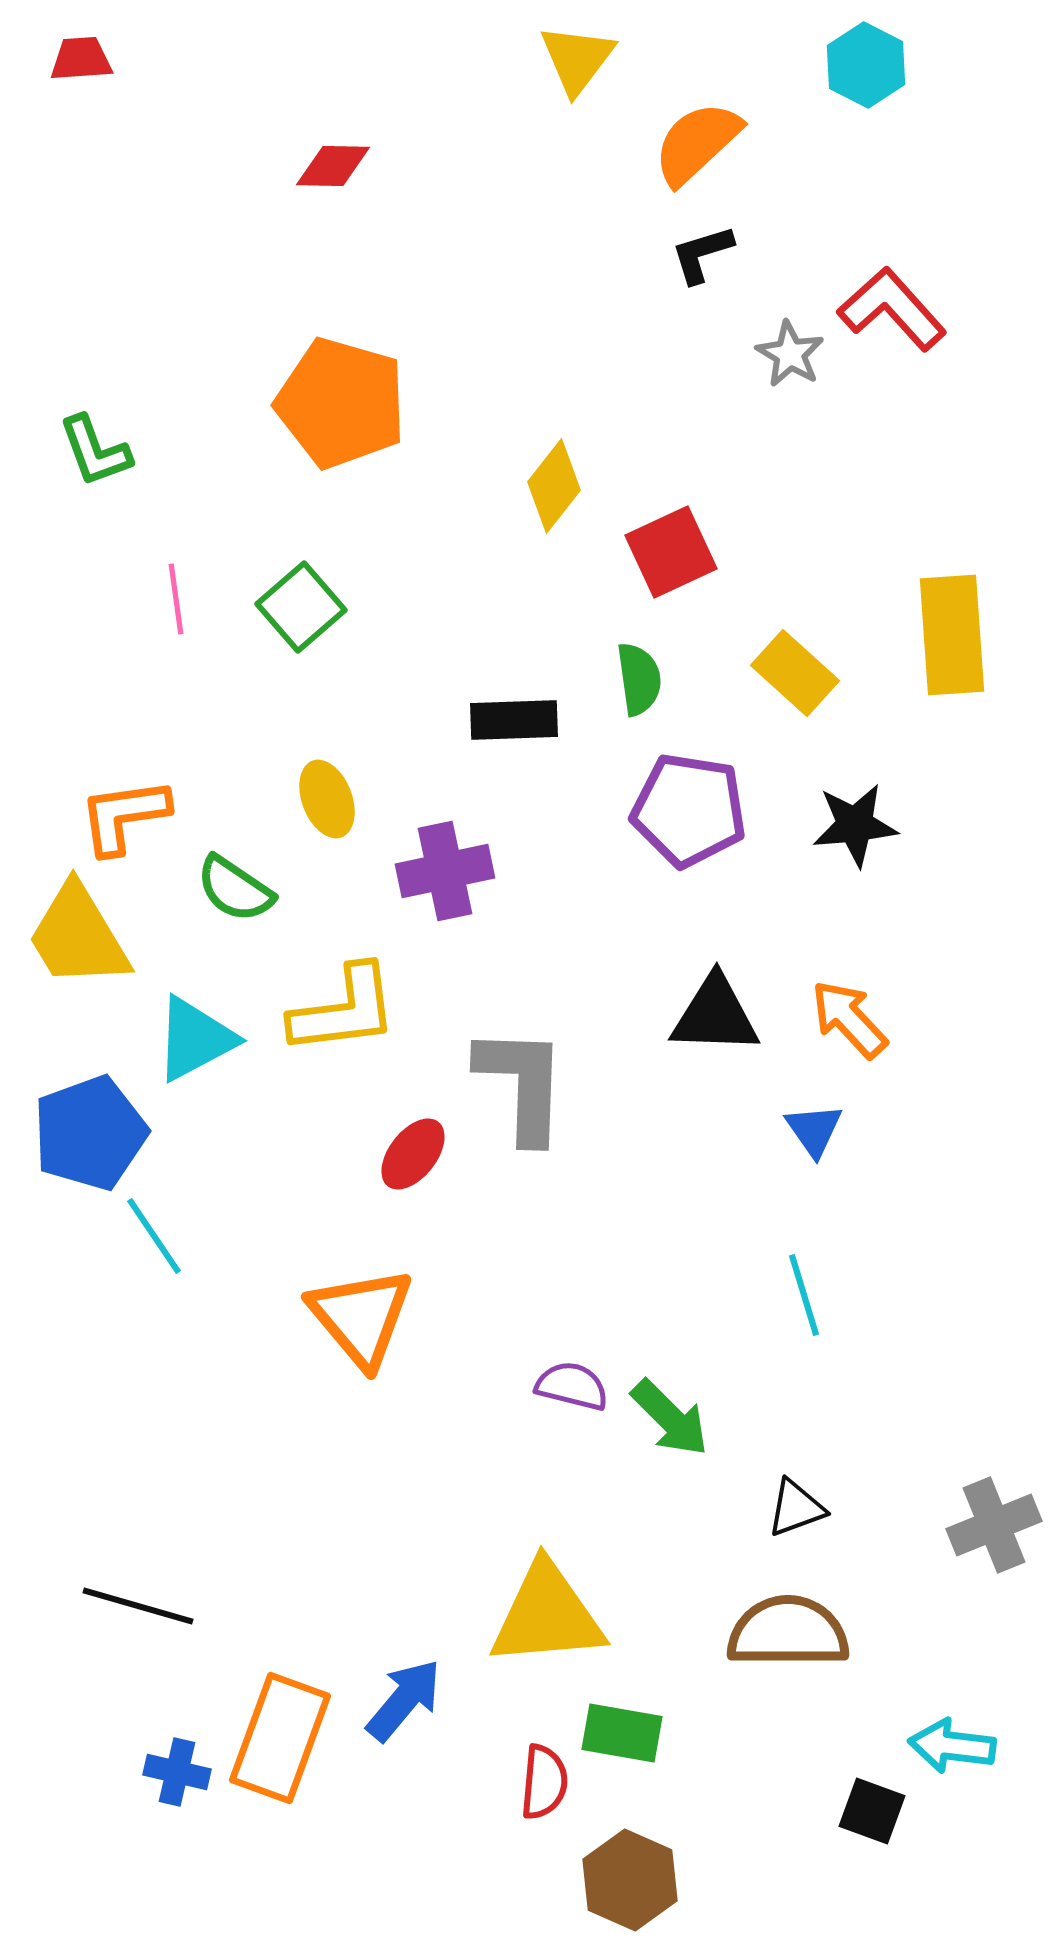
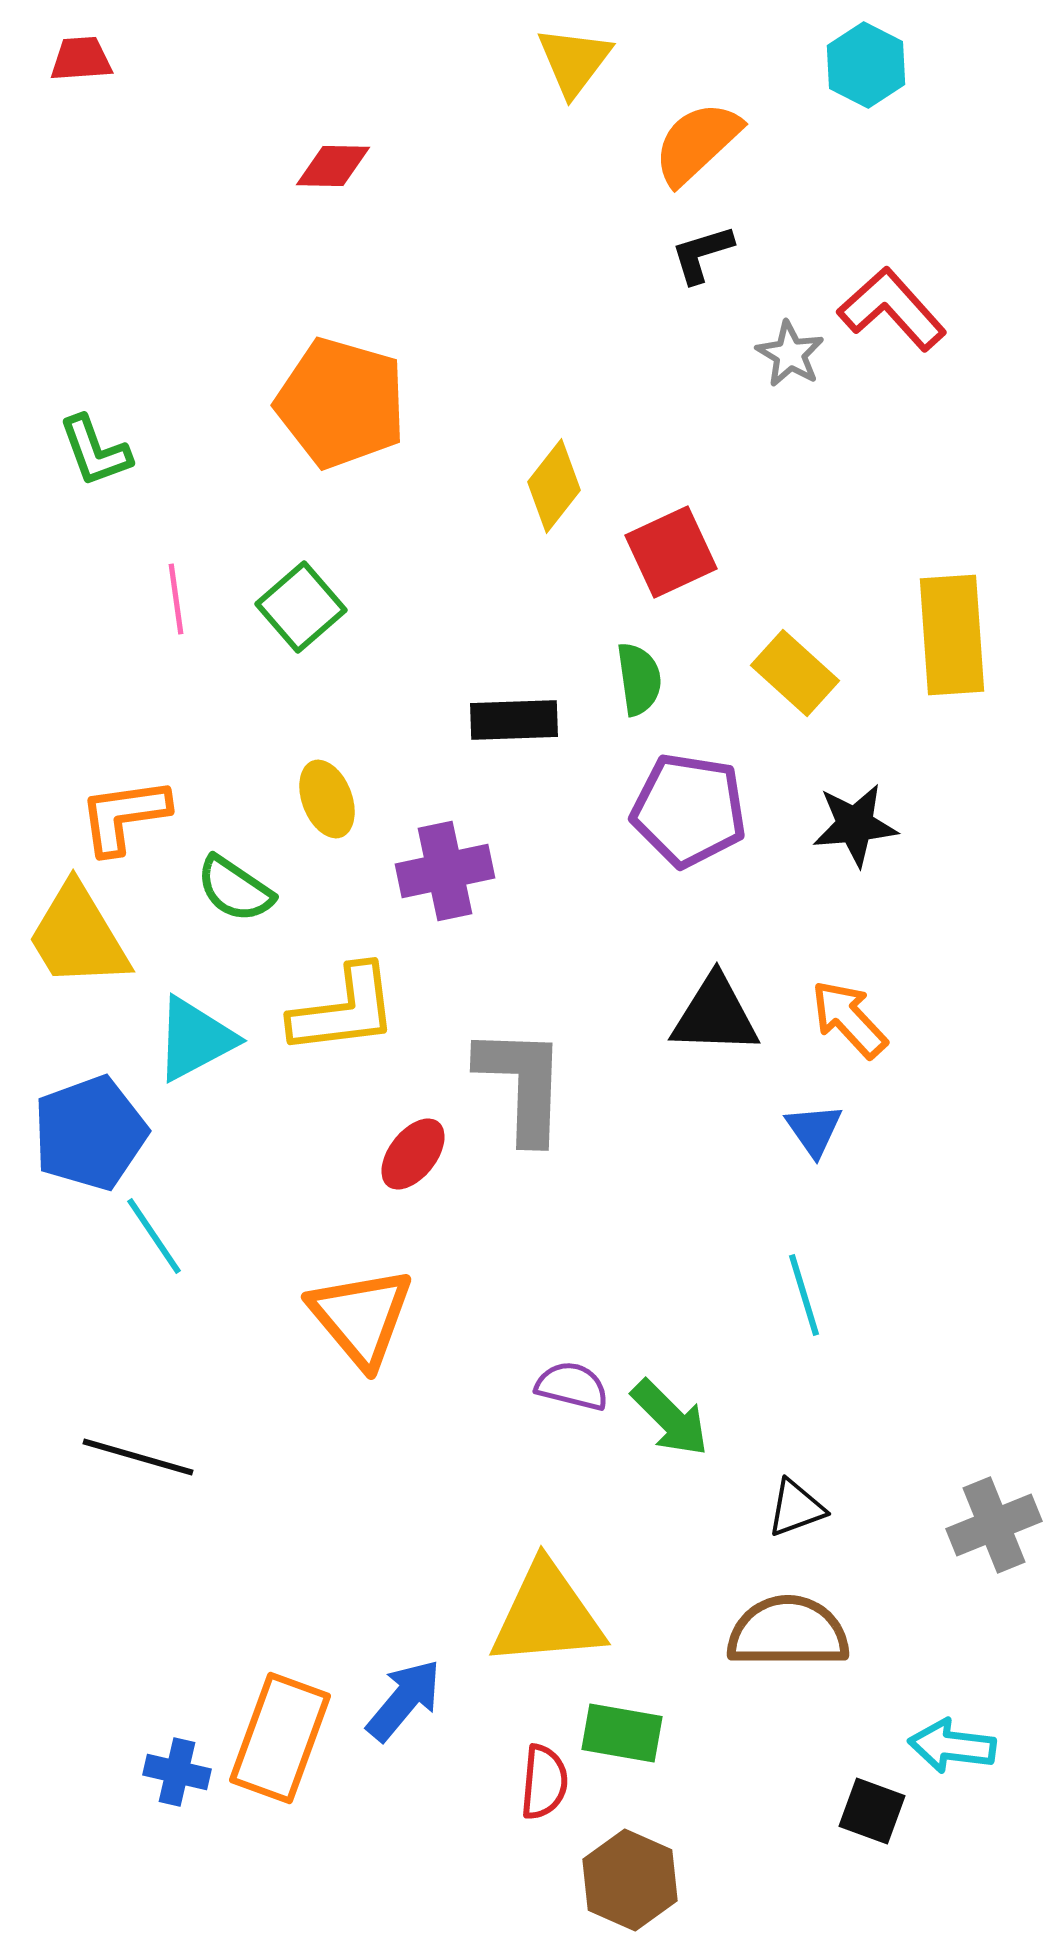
yellow triangle at (577, 59): moved 3 px left, 2 px down
black line at (138, 1606): moved 149 px up
